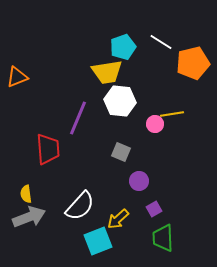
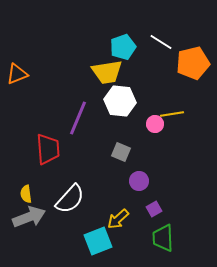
orange triangle: moved 3 px up
white semicircle: moved 10 px left, 7 px up
